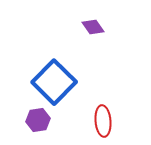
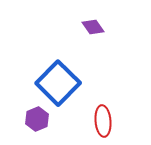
blue square: moved 4 px right, 1 px down
purple hexagon: moved 1 px left, 1 px up; rotated 15 degrees counterclockwise
